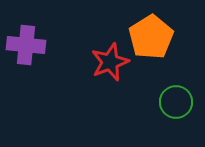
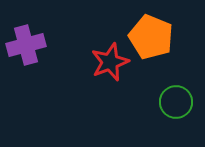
orange pentagon: rotated 18 degrees counterclockwise
purple cross: rotated 21 degrees counterclockwise
